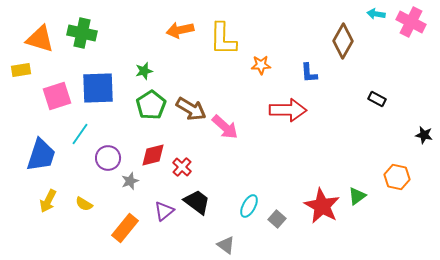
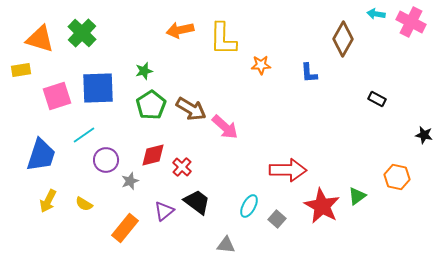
green cross: rotated 32 degrees clockwise
brown diamond: moved 2 px up
red arrow: moved 60 px down
cyan line: moved 4 px right, 1 px down; rotated 20 degrees clockwise
purple circle: moved 2 px left, 2 px down
gray triangle: rotated 30 degrees counterclockwise
